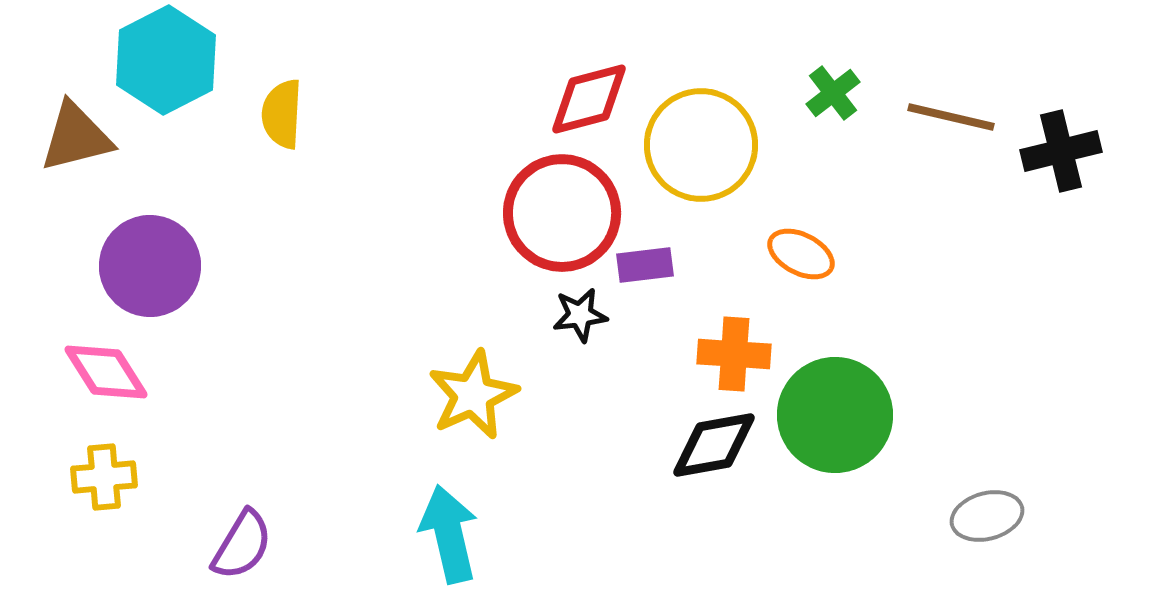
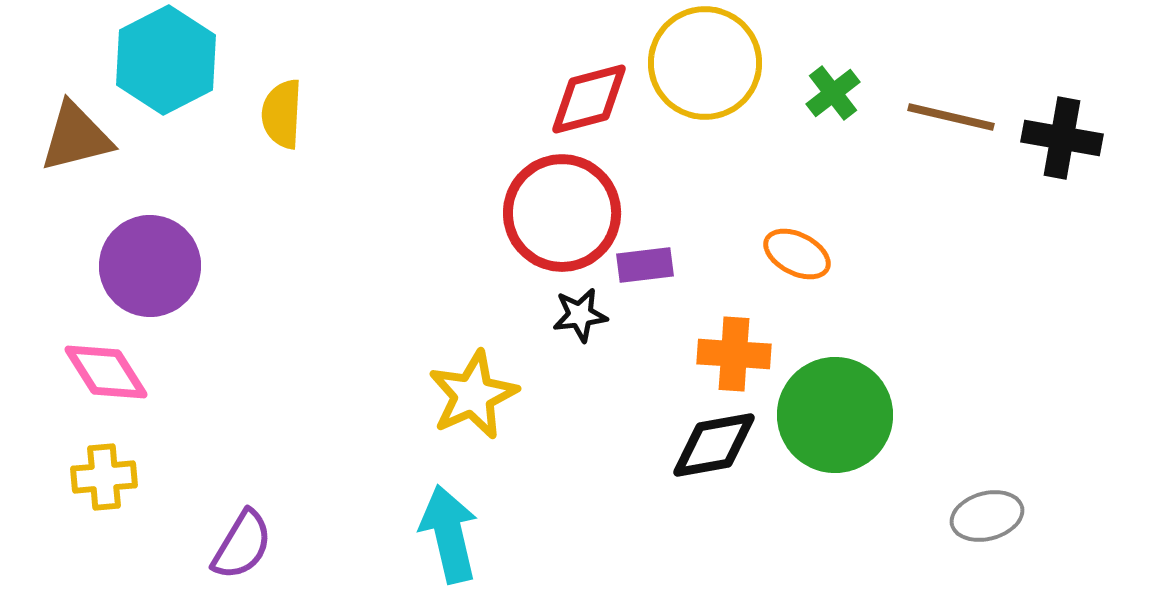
yellow circle: moved 4 px right, 82 px up
black cross: moved 1 px right, 13 px up; rotated 24 degrees clockwise
orange ellipse: moved 4 px left
